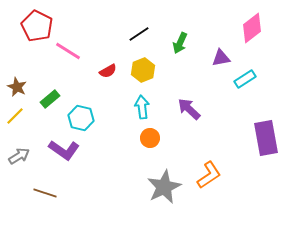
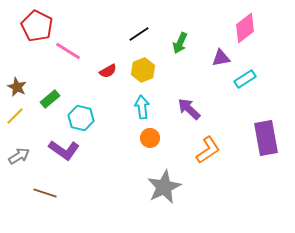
pink diamond: moved 7 px left
orange L-shape: moved 1 px left, 25 px up
